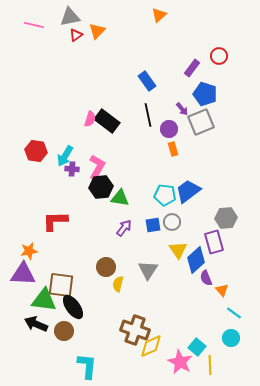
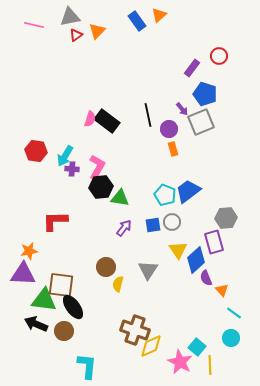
blue rectangle at (147, 81): moved 10 px left, 60 px up
cyan pentagon at (165, 195): rotated 15 degrees clockwise
